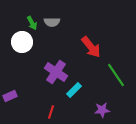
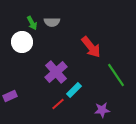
purple cross: rotated 15 degrees clockwise
red line: moved 7 px right, 8 px up; rotated 32 degrees clockwise
